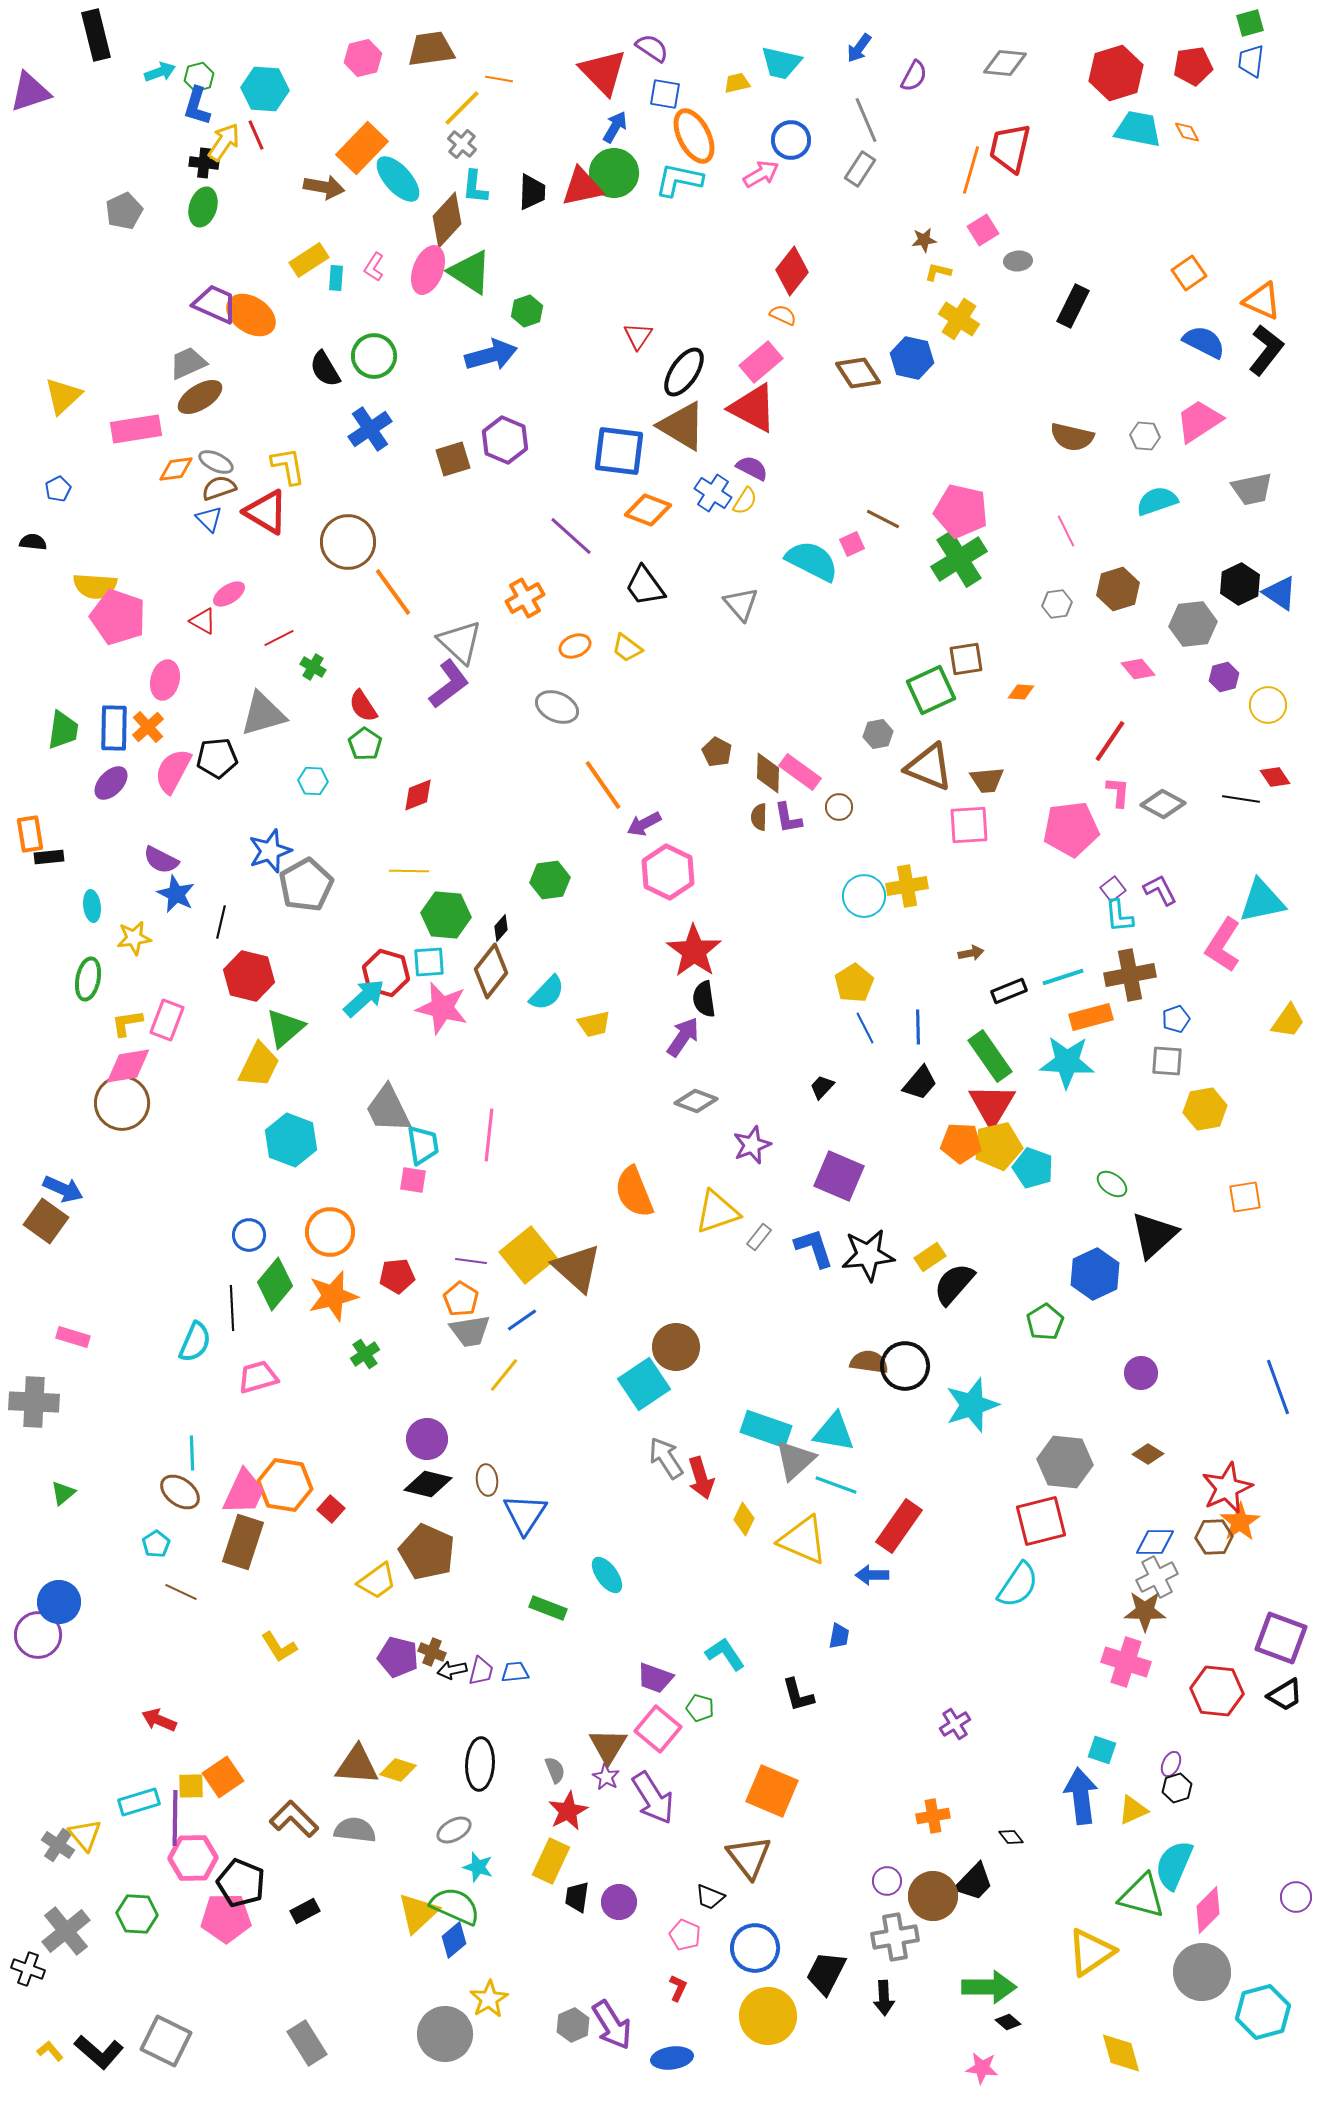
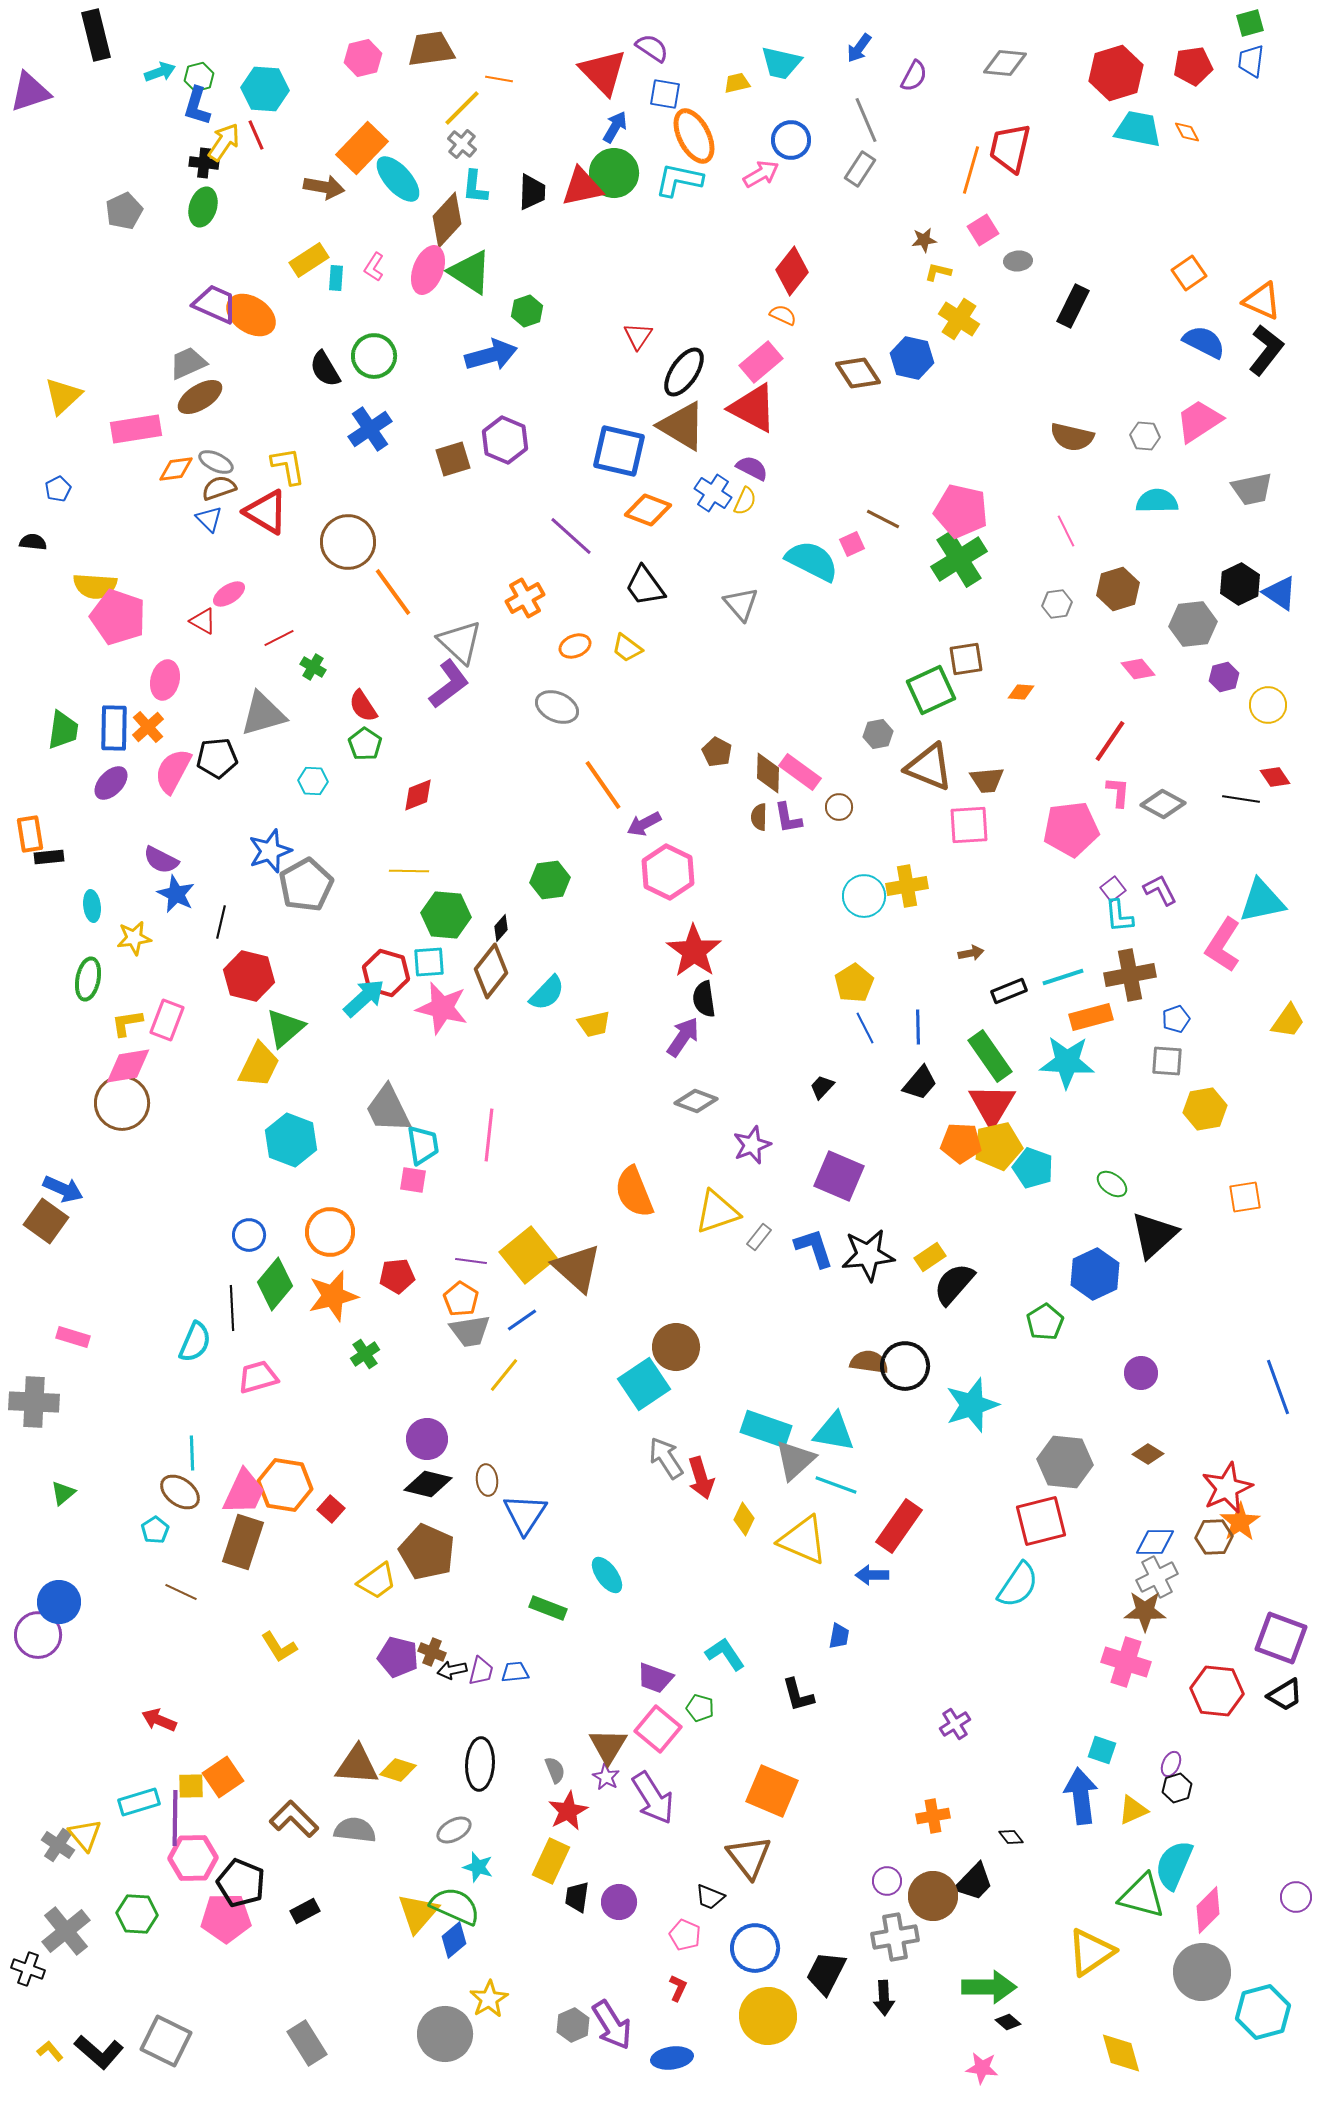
blue square at (619, 451): rotated 6 degrees clockwise
yellow semicircle at (745, 501): rotated 8 degrees counterclockwise
cyan semicircle at (1157, 501): rotated 18 degrees clockwise
cyan pentagon at (156, 1544): moved 1 px left, 14 px up
yellow triangle at (418, 1913): rotated 6 degrees counterclockwise
